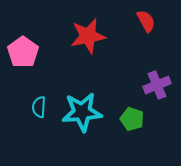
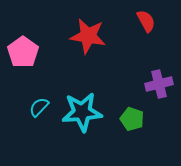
red star: rotated 21 degrees clockwise
purple cross: moved 2 px right, 1 px up; rotated 8 degrees clockwise
cyan semicircle: rotated 40 degrees clockwise
